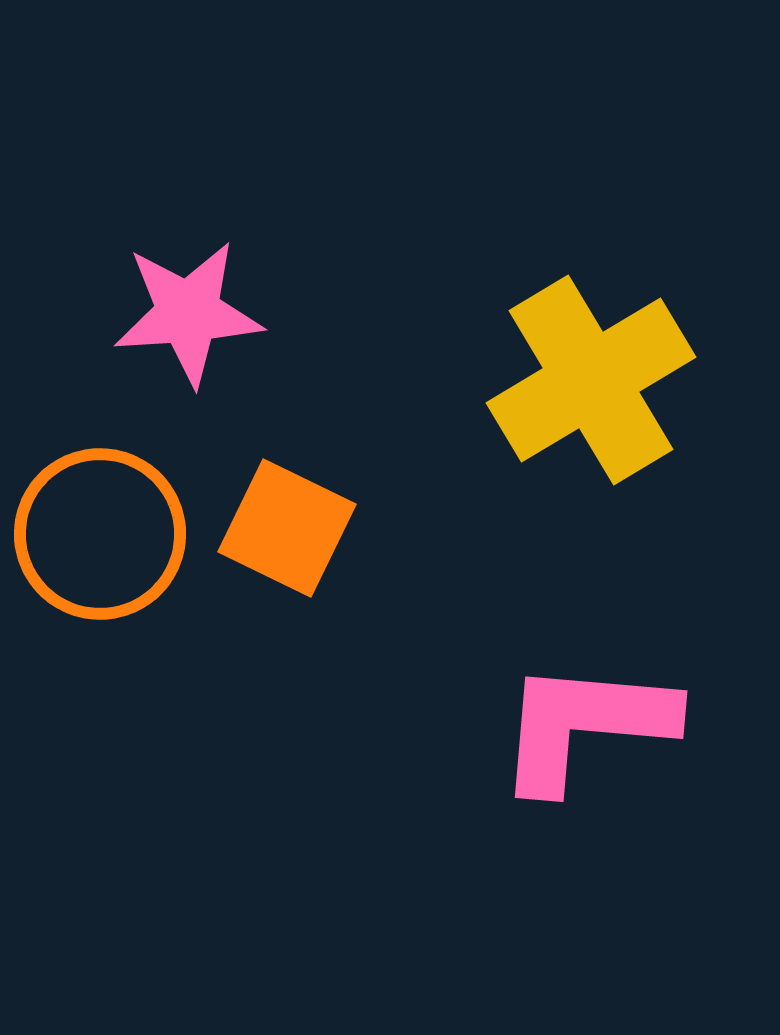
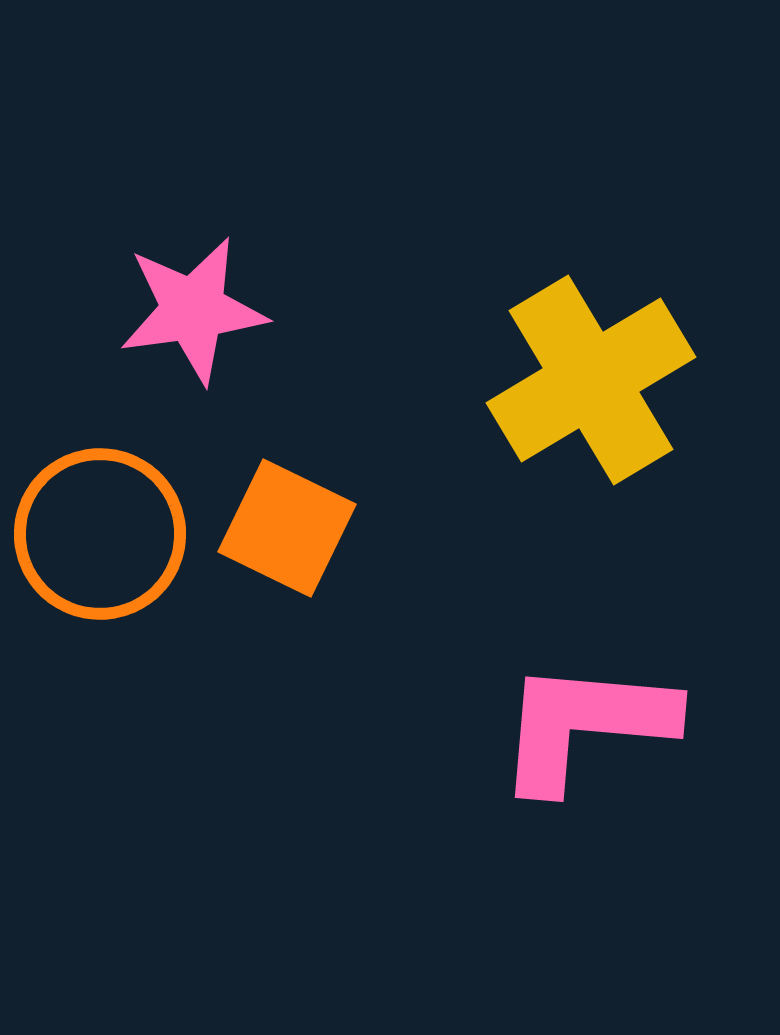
pink star: moved 5 px right, 3 px up; rotated 4 degrees counterclockwise
